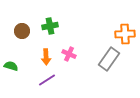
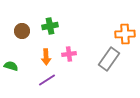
pink cross: rotated 32 degrees counterclockwise
